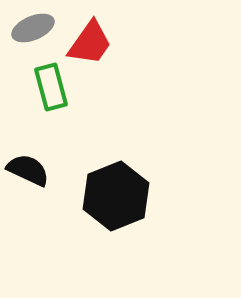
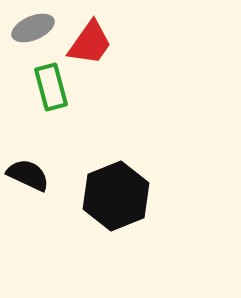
black semicircle: moved 5 px down
